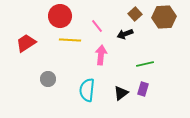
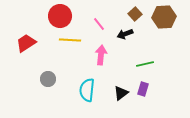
pink line: moved 2 px right, 2 px up
